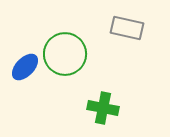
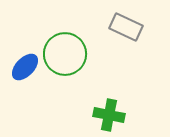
gray rectangle: moved 1 px left, 1 px up; rotated 12 degrees clockwise
green cross: moved 6 px right, 7 px down
